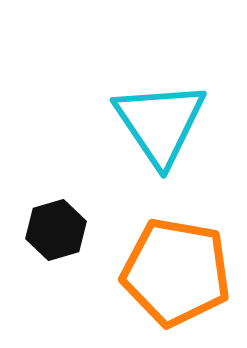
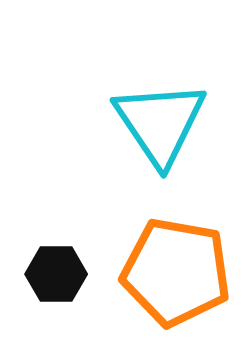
black hexagon: moved 44 px down; rotated 16 degrees clockwise
